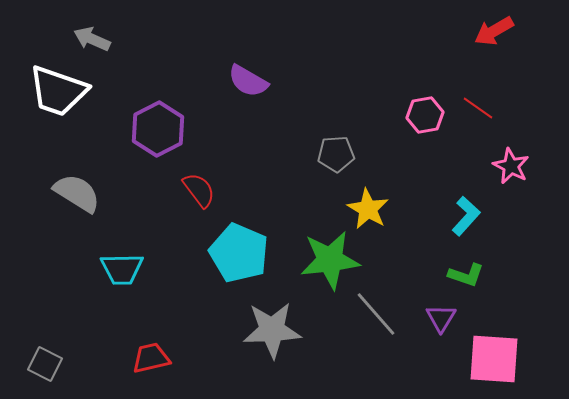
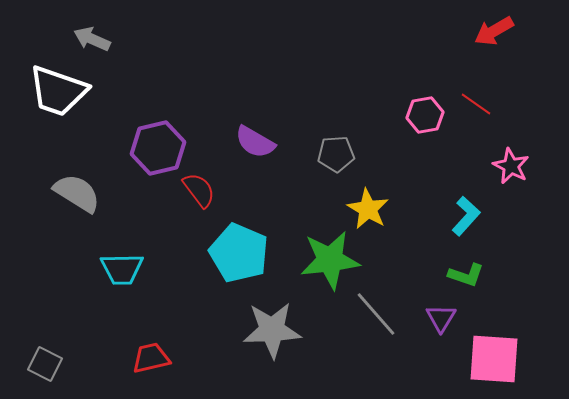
purple semicircle: moved 7 px right, 61 px down
red line: moved 2 px left, 4 px up
purple hexagon: moved 19 px down; rotated 14 degrees clockwise
